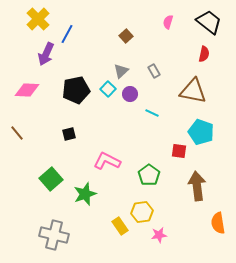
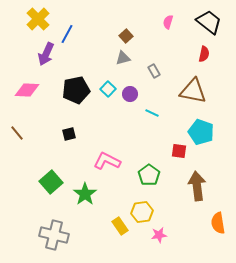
gray triangle: moved 2 px right, 13 px up; rotated 28 degrees clockwise
green square: moved 3 px down
green star: rotated 15 degrees counterclockwise
